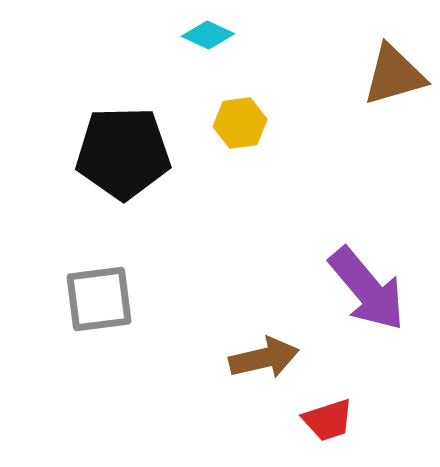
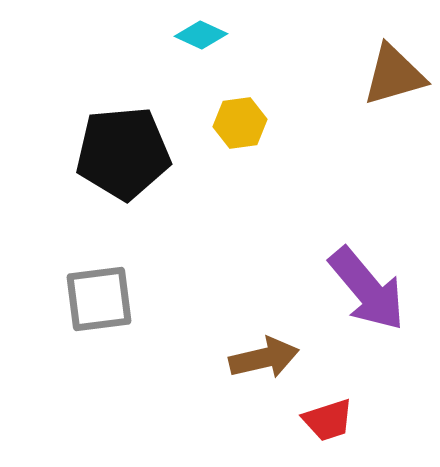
cyan diamond: moved 7 px left
black pentagon: rotated 4 degrees counterclockwise
